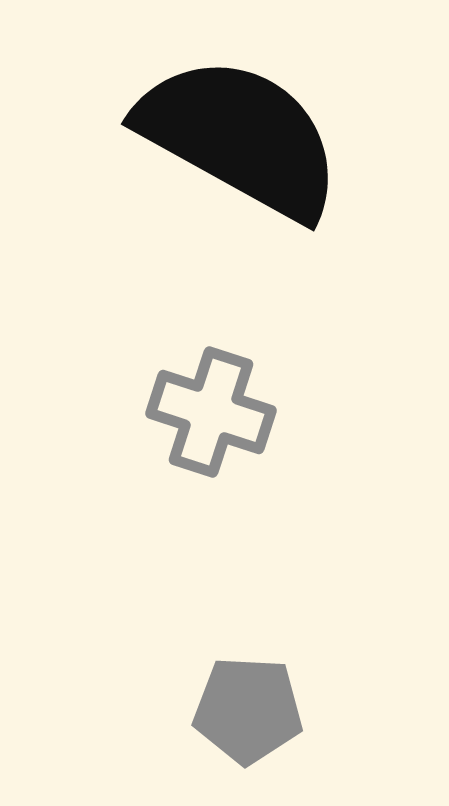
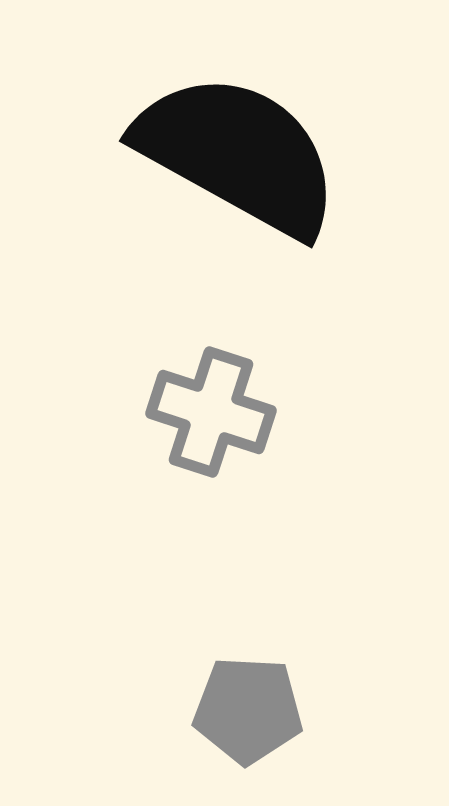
black semicircle: moved 2 px left, 17 px down
